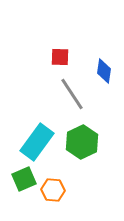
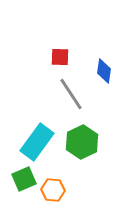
gray line: moved 1 px left
